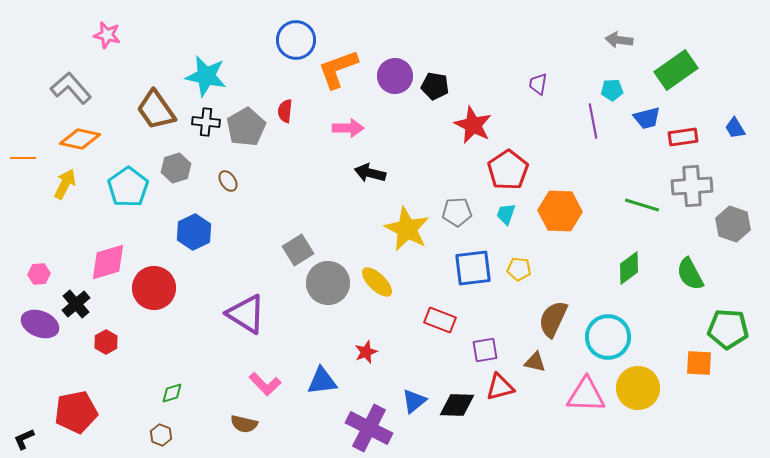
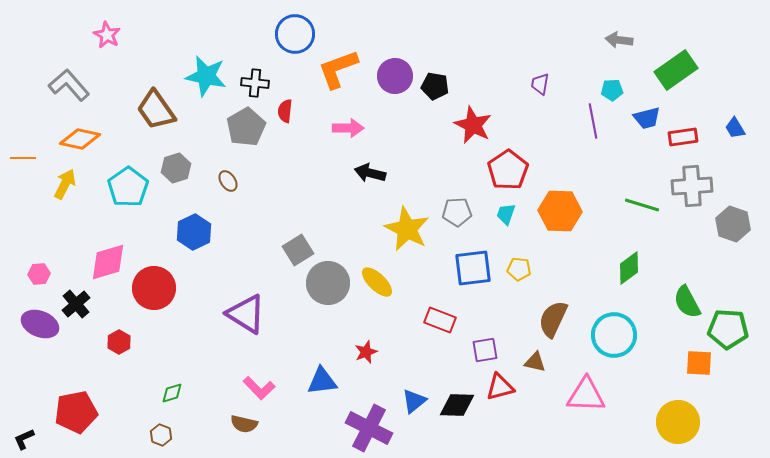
pink star at (107, 35): rotated 16 degrees clockwise
blue circle at (296, 40): moved 1 px left, 6 px up
purple trapezoid at (538, 84): moved 2 px right
gray L-shape at (71, 88): moved 2 px left, 3 px up
black cross at (206, 122): moved 49 px right, 39 px up
green semicircle at (690, 274): moved 3 px left, 28 px down
cyan circle at (608, 337): moved 6 px right, 2 px up
red hexagon at (106, 342): moved 13 px right
pink L-shape at (265, 384): moved 6 px left, 4 px down
yellow circle at (638, 388): moved 40 px right, 34 px down
